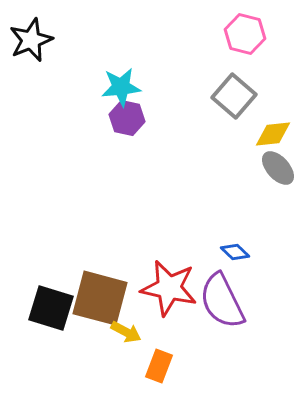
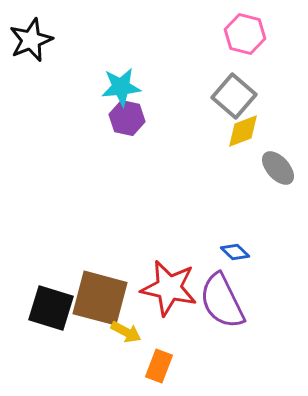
yellow diamond: moved 30 px left, 3 px up; rotated 15 degrees counterclockwise
